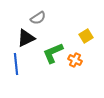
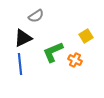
gray semicircle: moved 2 px left, 2 px up
black triangle: moved 3 px left
green L-shape: moved 1 px up
blue line: moved 4 px right
